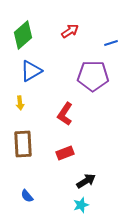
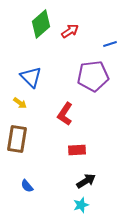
green diamond: moved 18 px right, 11 px up
blue line: moved 1 px left, 1 px down
blue triangle: moved 6 px down; rotated 45 degrees counterclockwise
purple pentagon: rotated 8 degrees counterclockwise
yellow arrow: rotated 48 degrees counterclockwise
brown rectangle: moved 6 px left, 5 px up; rotated 12 degrees clockwise
red rectangle: moved 12 px right, 3 px up; rotated 18 degrees clockwise
blue semicircle: moved 10 px up
